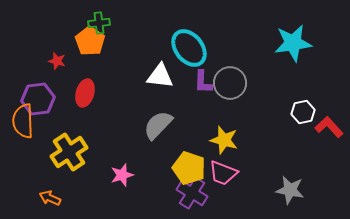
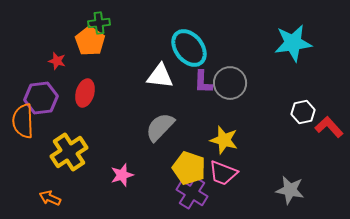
purple hexagon: moved 3 px right, 1 px up
gray semicircle: moved 2 px right, 2 px down
